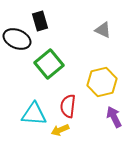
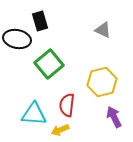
black ellipse: rotated 12 degrees counterclockwise
red semicircle: moved 1 px left, 1 px up
